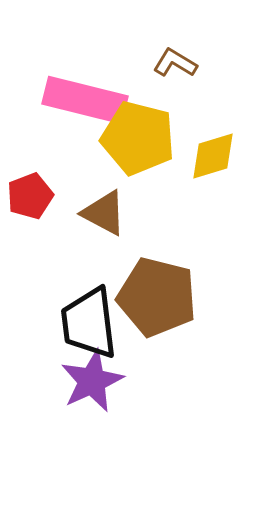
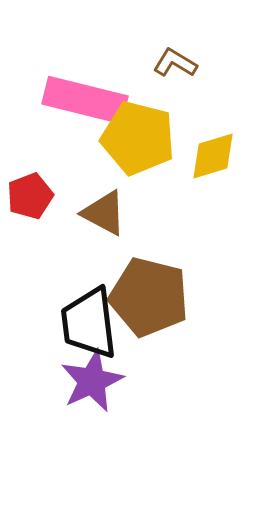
brown pentagon: moved 8 px left
